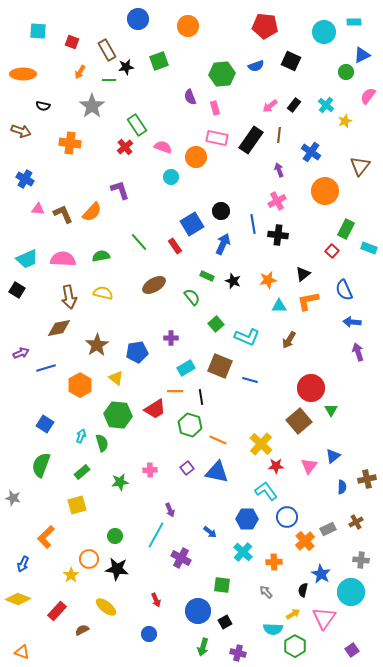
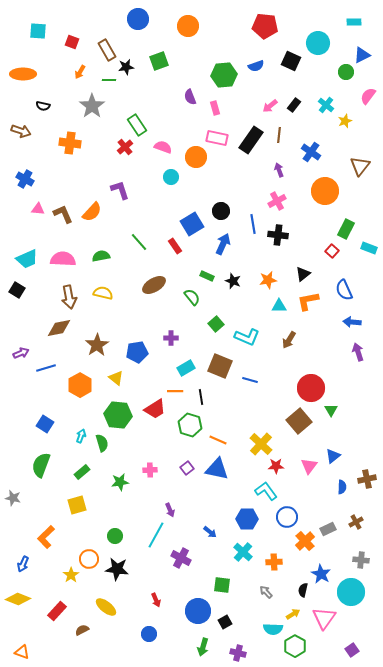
cyan circle at (324, 32): moved 6 px left, 11 px down
green hexagon at (222, 74): moved 2 px right, 1 px down
blue triangle at (217, 472): moved 3 px up
